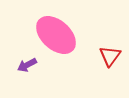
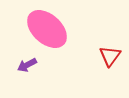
pink ellipse: moved 9 px left, 6 px up
